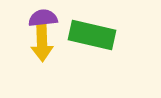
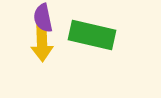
purple semicircle: rotated 96 degrees counterclockwise
